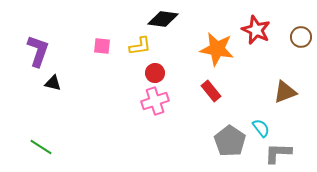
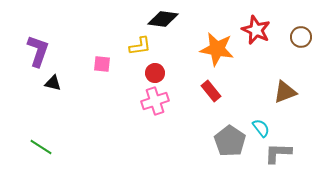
pink square: moved 18 px down
